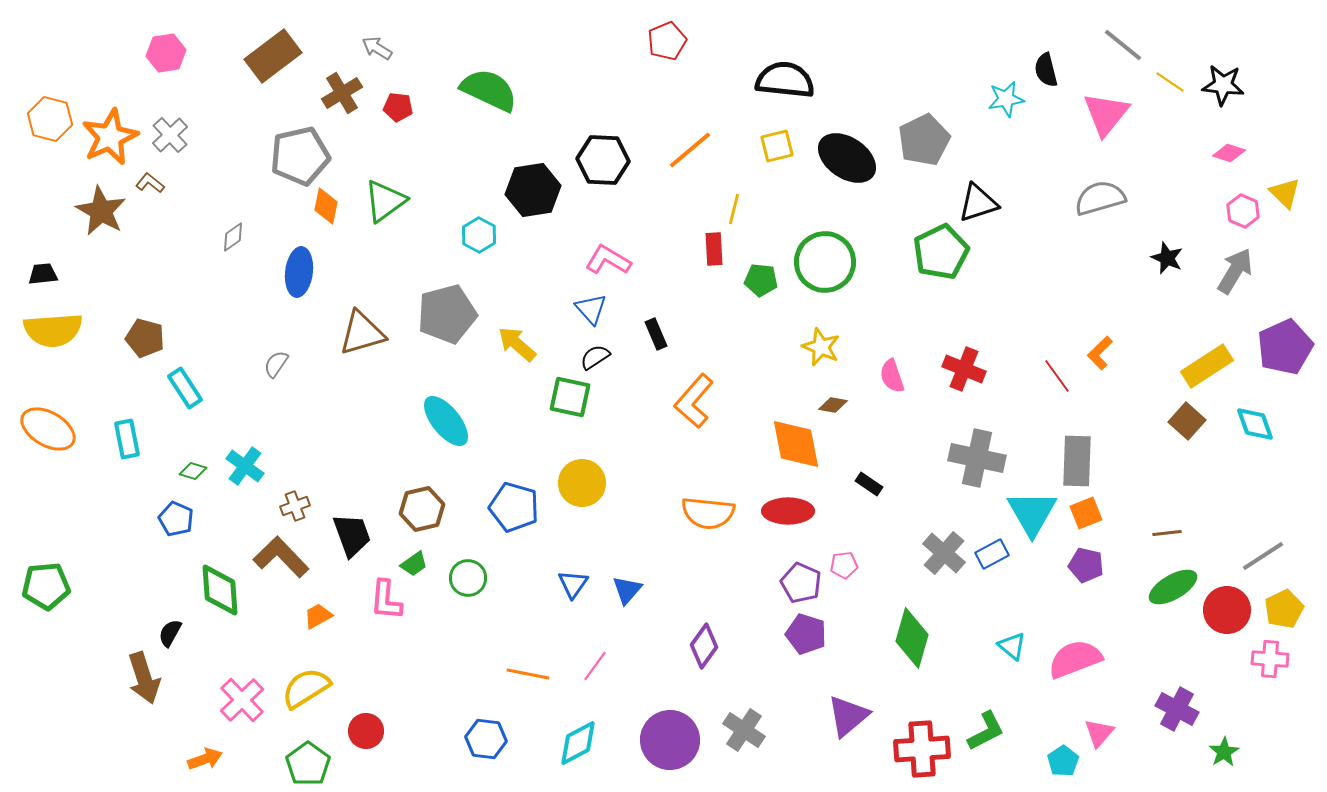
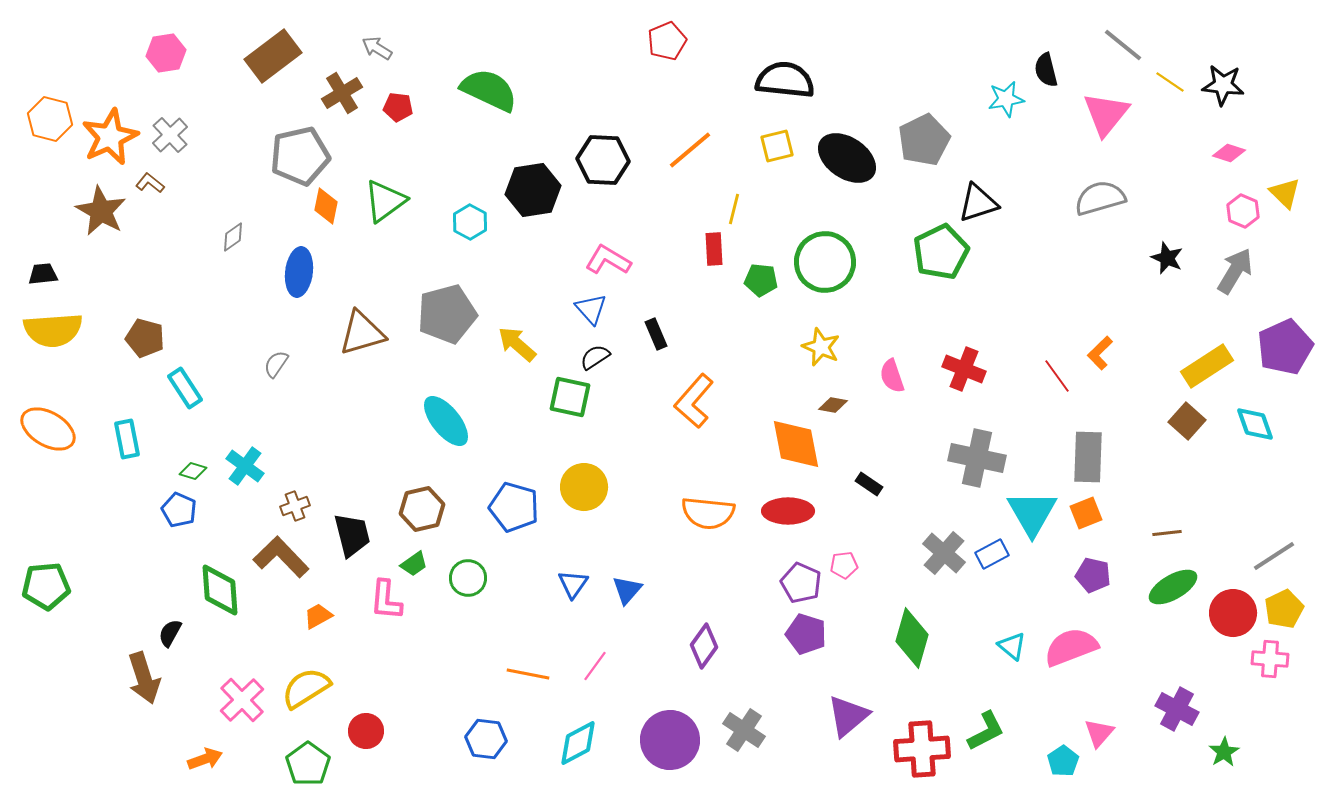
cyan hexagon at (479, 235): moved 9 px left, 13 px up
gray rectangle at (1077, 461): moved 11 px right, 4 px up
yellow circle at (582, 483): moved 2 px right, 4 px down
blue pentagon at (176, 519): moved 3 px right, 9 px up
black trapezoid at (352, 535): rotated 6 degrees clockwise
gray line at (1263, 556): moved 11 px right
purple pentagon at (1086, 565): moved 7 px right, 10 px down
red circle at (1227, 610): moved 6 px right, 3 px down
pink semicircle at (1075, 659): moved 4 px left, 12 px up
